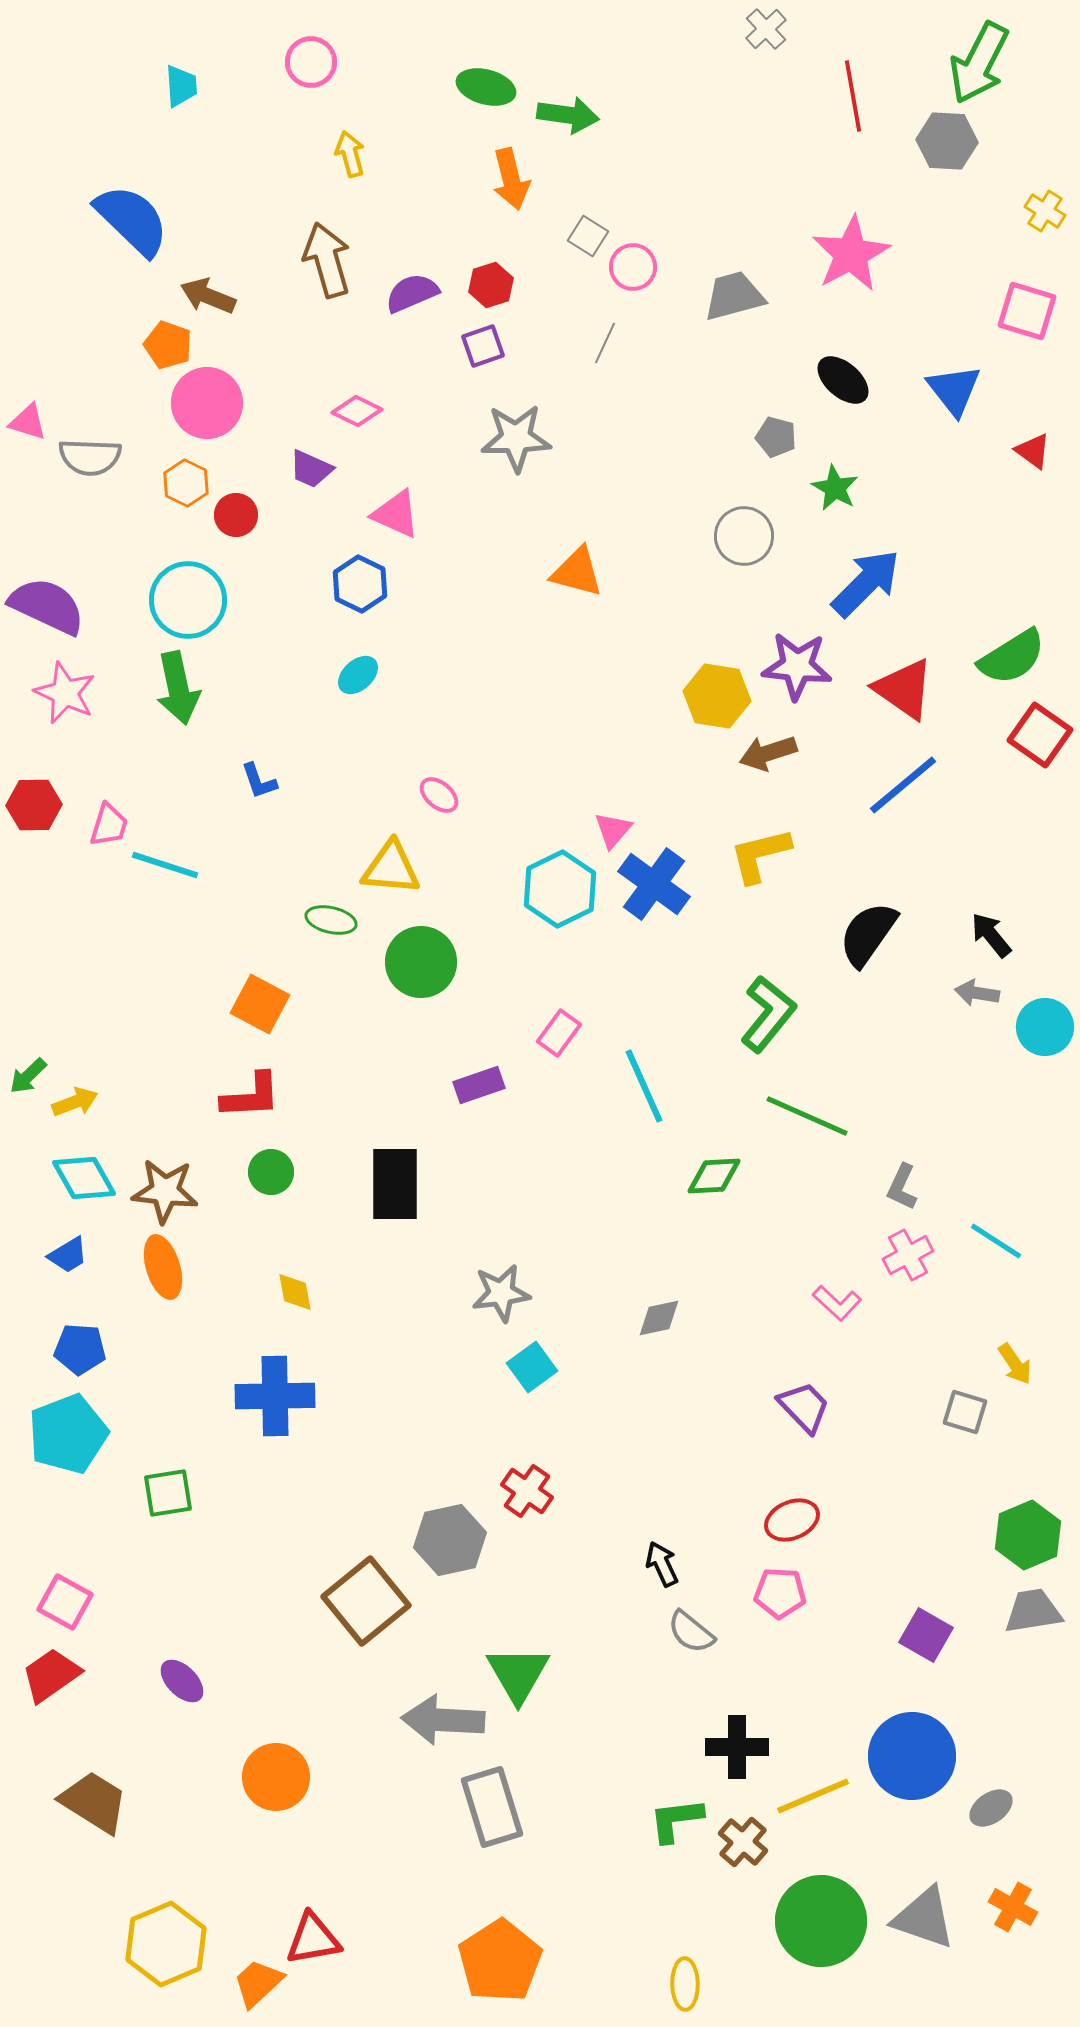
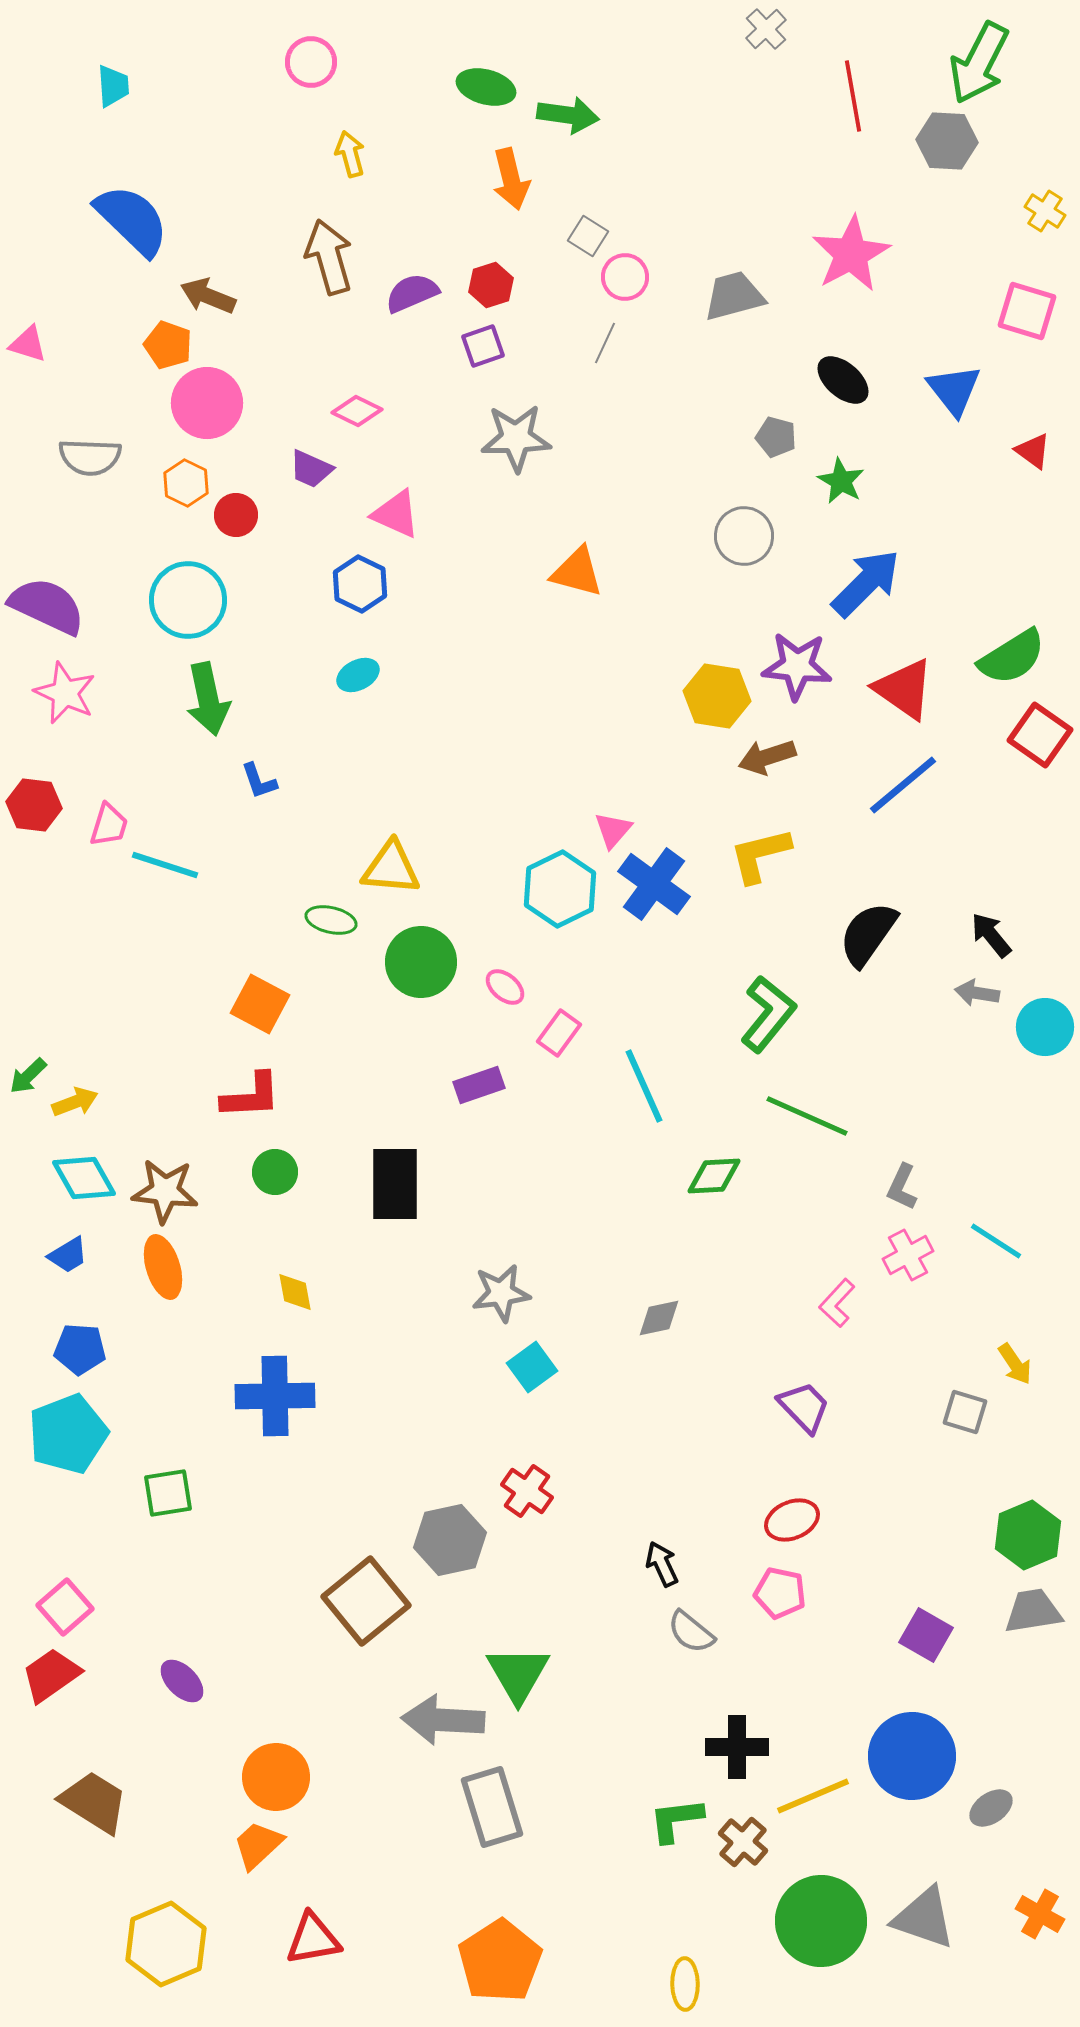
cyan trapezoid at (181, 86): moved 68 px left
brown arrow at (327, 260): moved 2 px right, 3 px up
pink circle at (633, 267): moved 8 px left, 10 px down
pink triangle at (28, 422): moved 78 px up
green star at (835, 488): moved 6 px right, 7 px up
cyan ellipse at (358, 675): rotated 15 degrees clockwise
green arrow at (178, 688): moved 30 px right, 11 px down
brown arrow at (768, 753): moved 1 px left, 4 px down
pink ellipse at (439, 795): moved 66 px right, 192 px down
red hexagon at (34, 805): rotated 8 degrees clockwise
green circle at (271, 1172): moved 4 px right
pink L-shape at (837, 1303): rotated 90 degrees clockwise
pink pentagon at (780, 1593): rotated 9 degrees clockwise
pink square at (65, 1602): moved 5 px down; rotated 20 degrees clockwise
orange cross at (1013, 1907): moved 27 px right, 7 px down
orange trapezoid at (258, 1983): moved 138 px up
